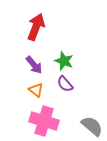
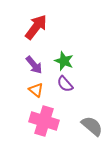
red arrow: rotated 16 degrees clockwise
